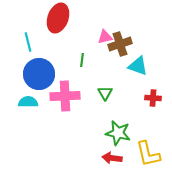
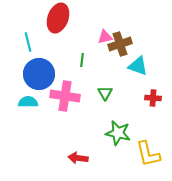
pink cross: rotated 12 degrees clockwise
red arrow: moved 34 px left
